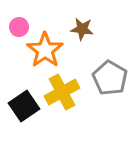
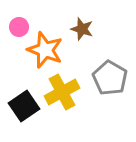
brown star: rotated 10 degrees clockwise
orange star: rotated 15 degrees counterclockwise
